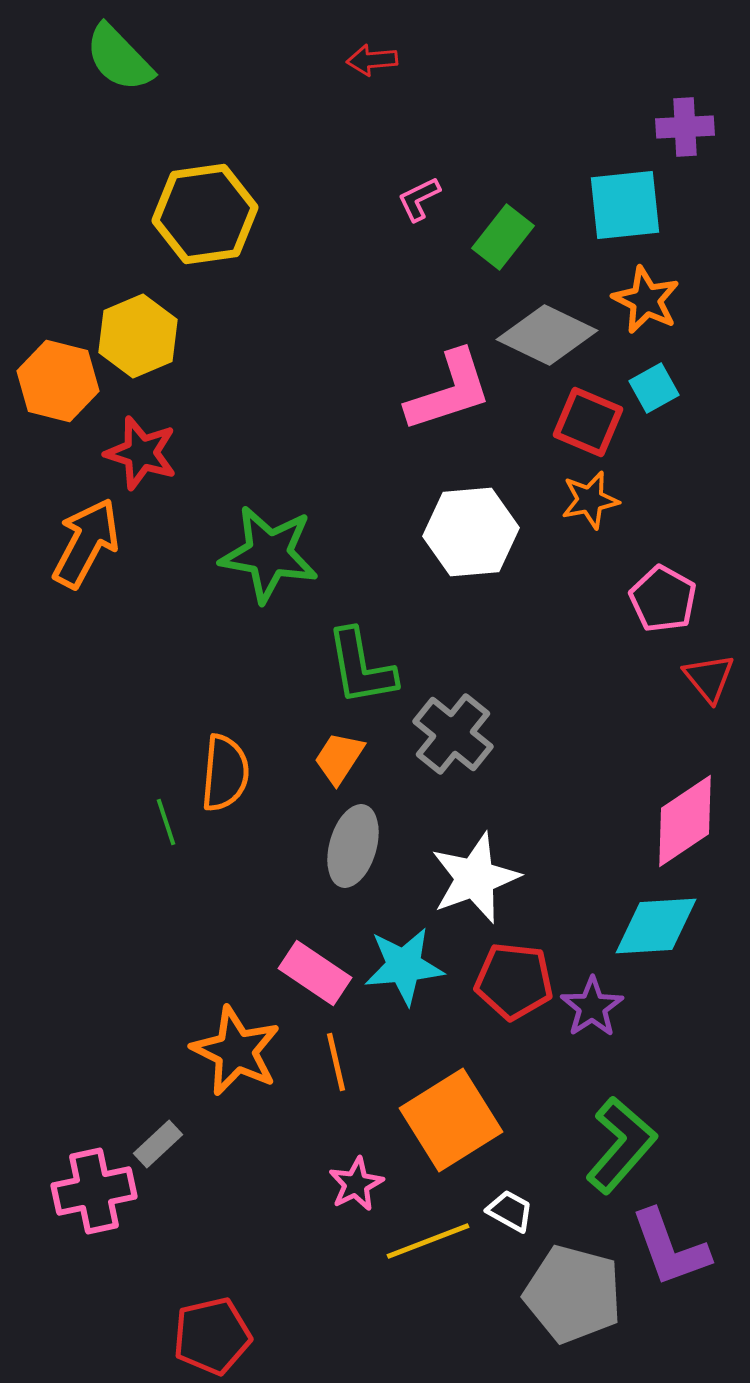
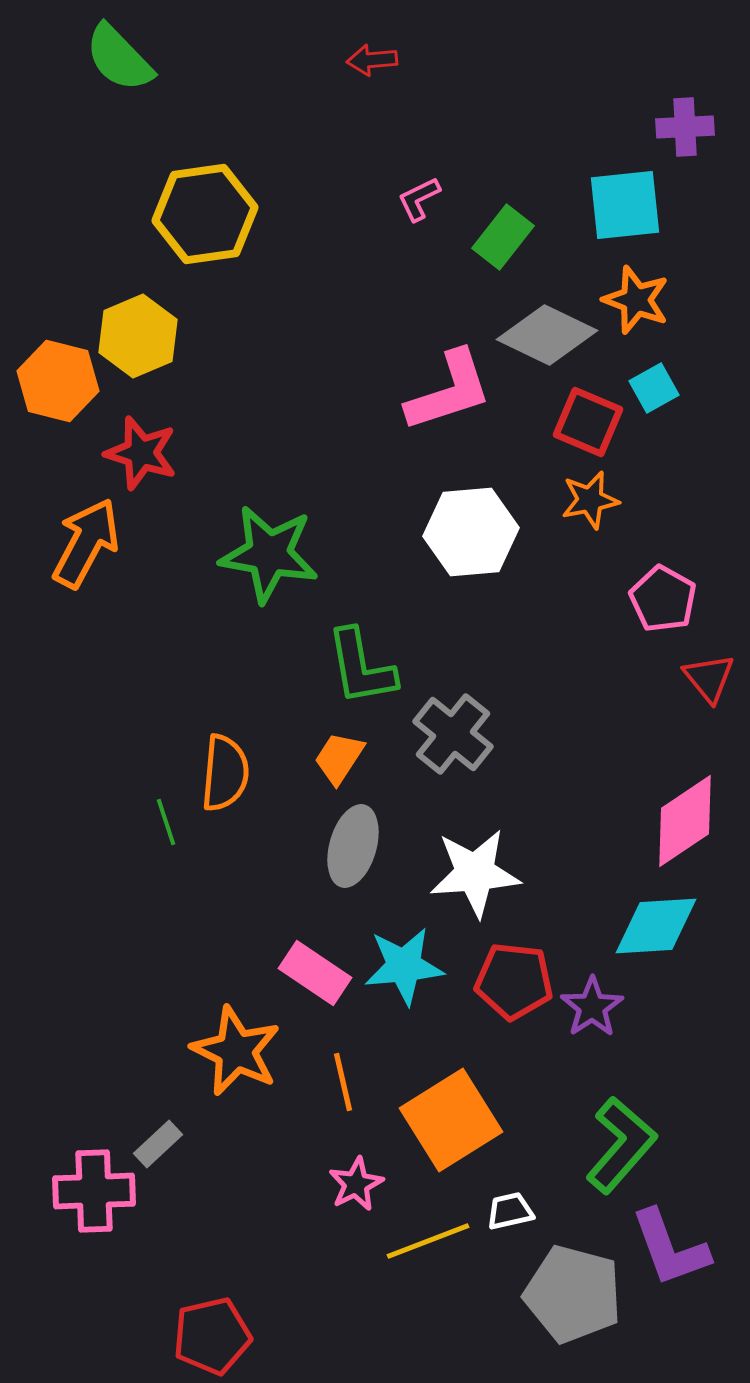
orange star at (646, 300): moved 10 px left; rotated 6 degrees counterclockwise
white star at (475, 878): moved 5 px up; rotated 16 degrees clockwise
orange line at (336, 1062): moved 7 px right, 20 px down
pink cross at (94, 1191): rotated 10 degrees clockwise
white trapezoid at (510, 1211): rotated 42 degrees counterclockwise
